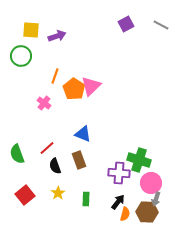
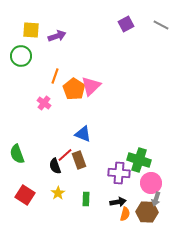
red line: moved 18 px right, 7 px down
red square: rotated 18 degrees counterclockwise
black arrow: rotated 42 degrees clockwise
